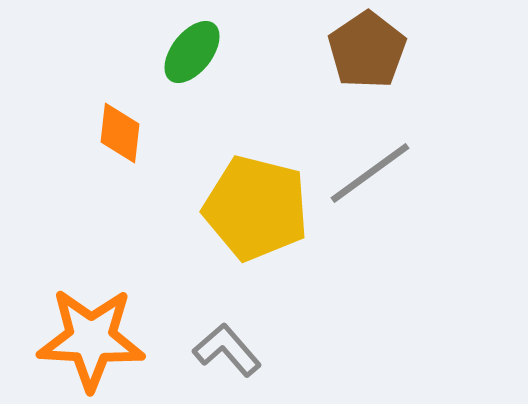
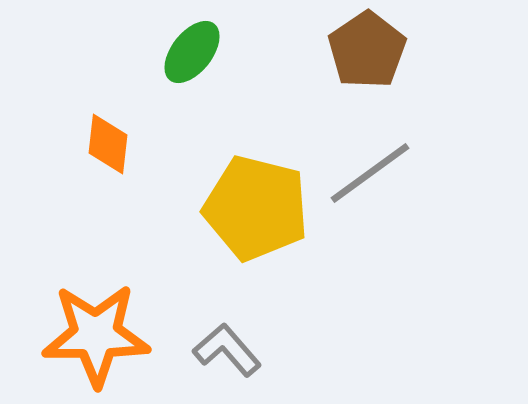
orange diamond: moved 12 px left, 11 px down
orange star: moved 5 px right, 4 px up; rotated 3 degrees counterclockwise
